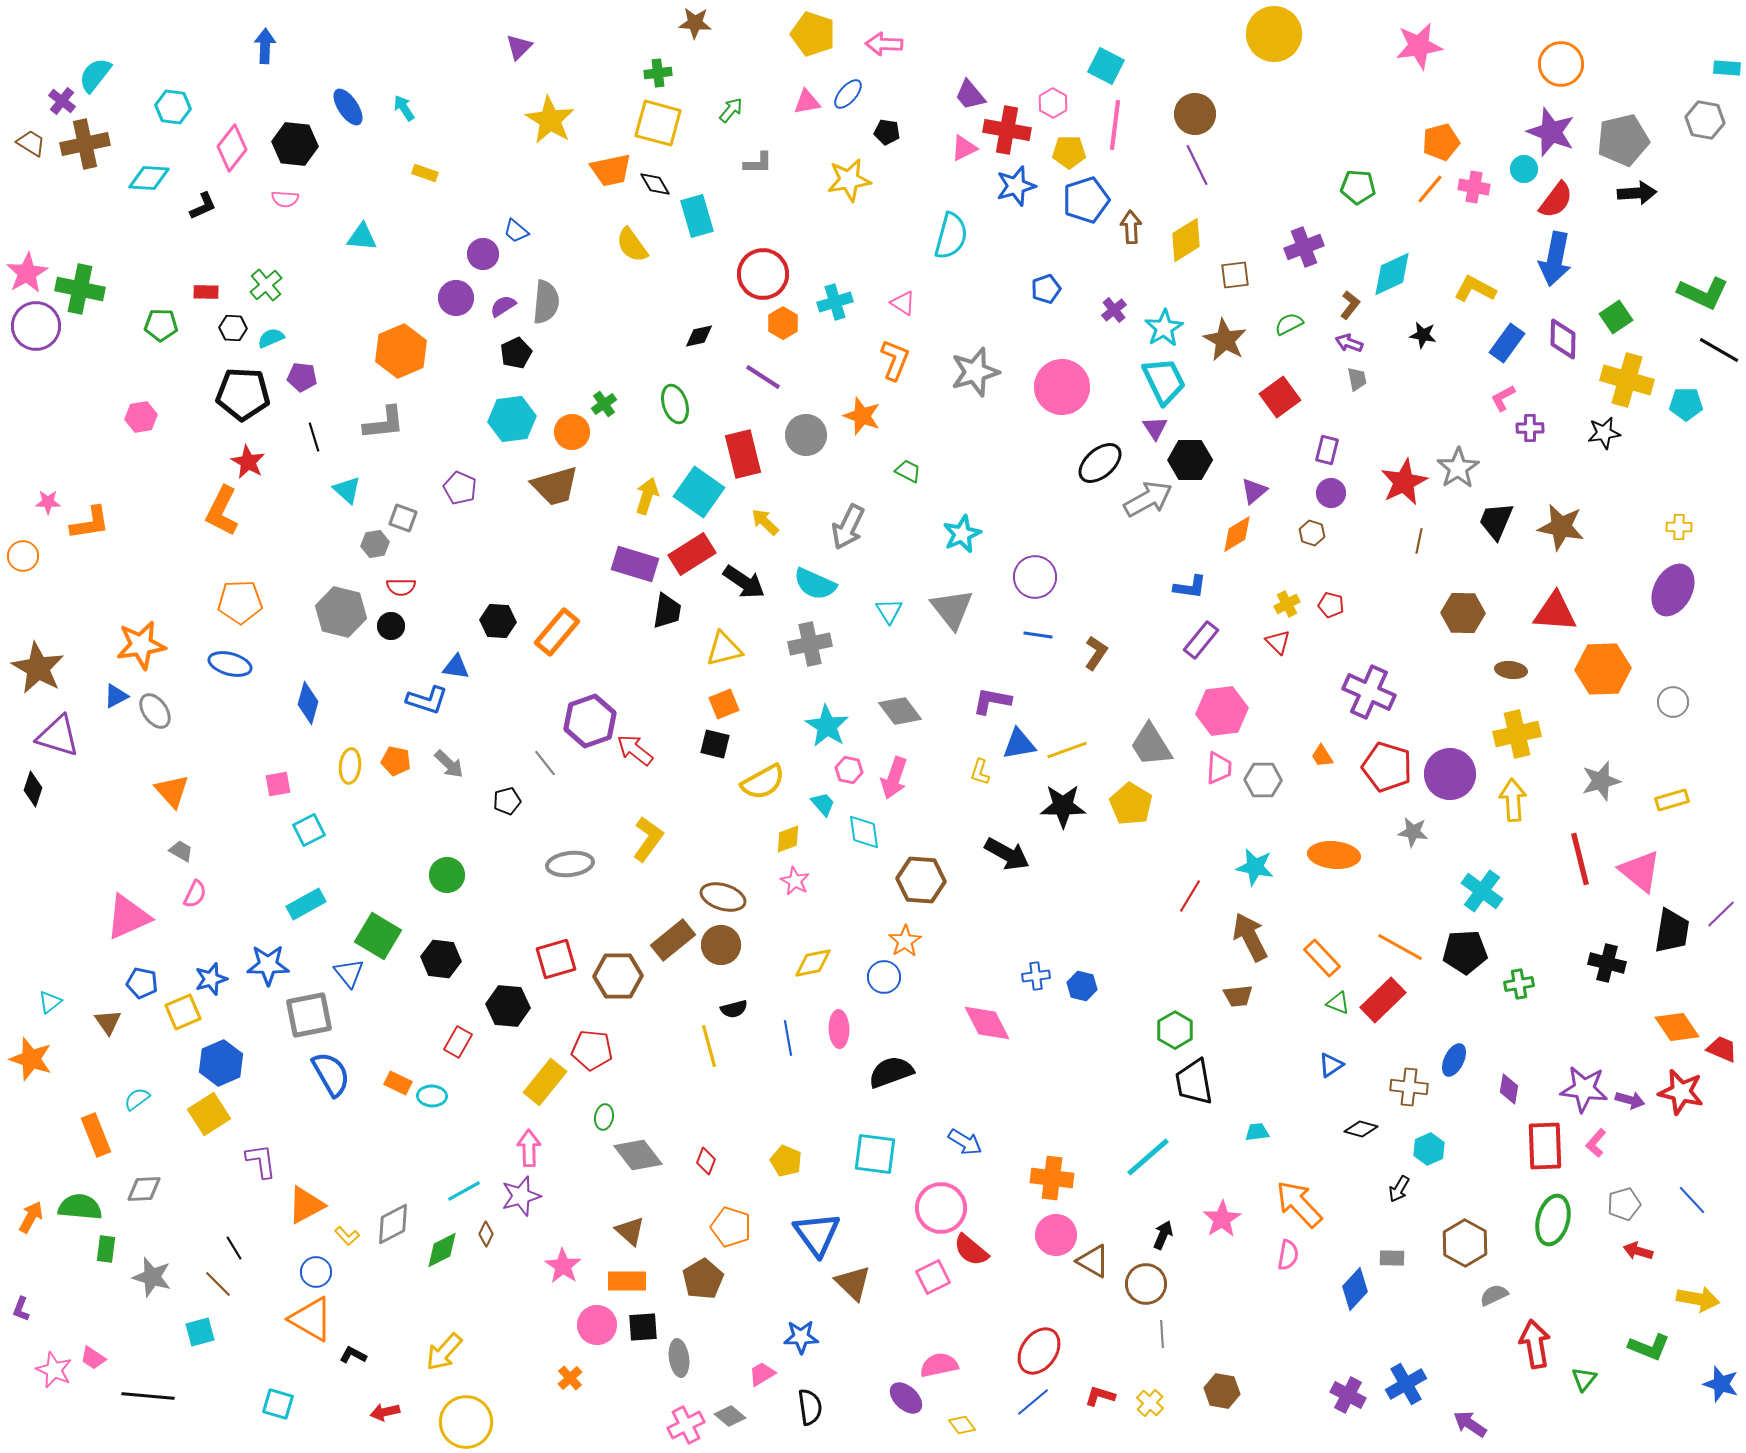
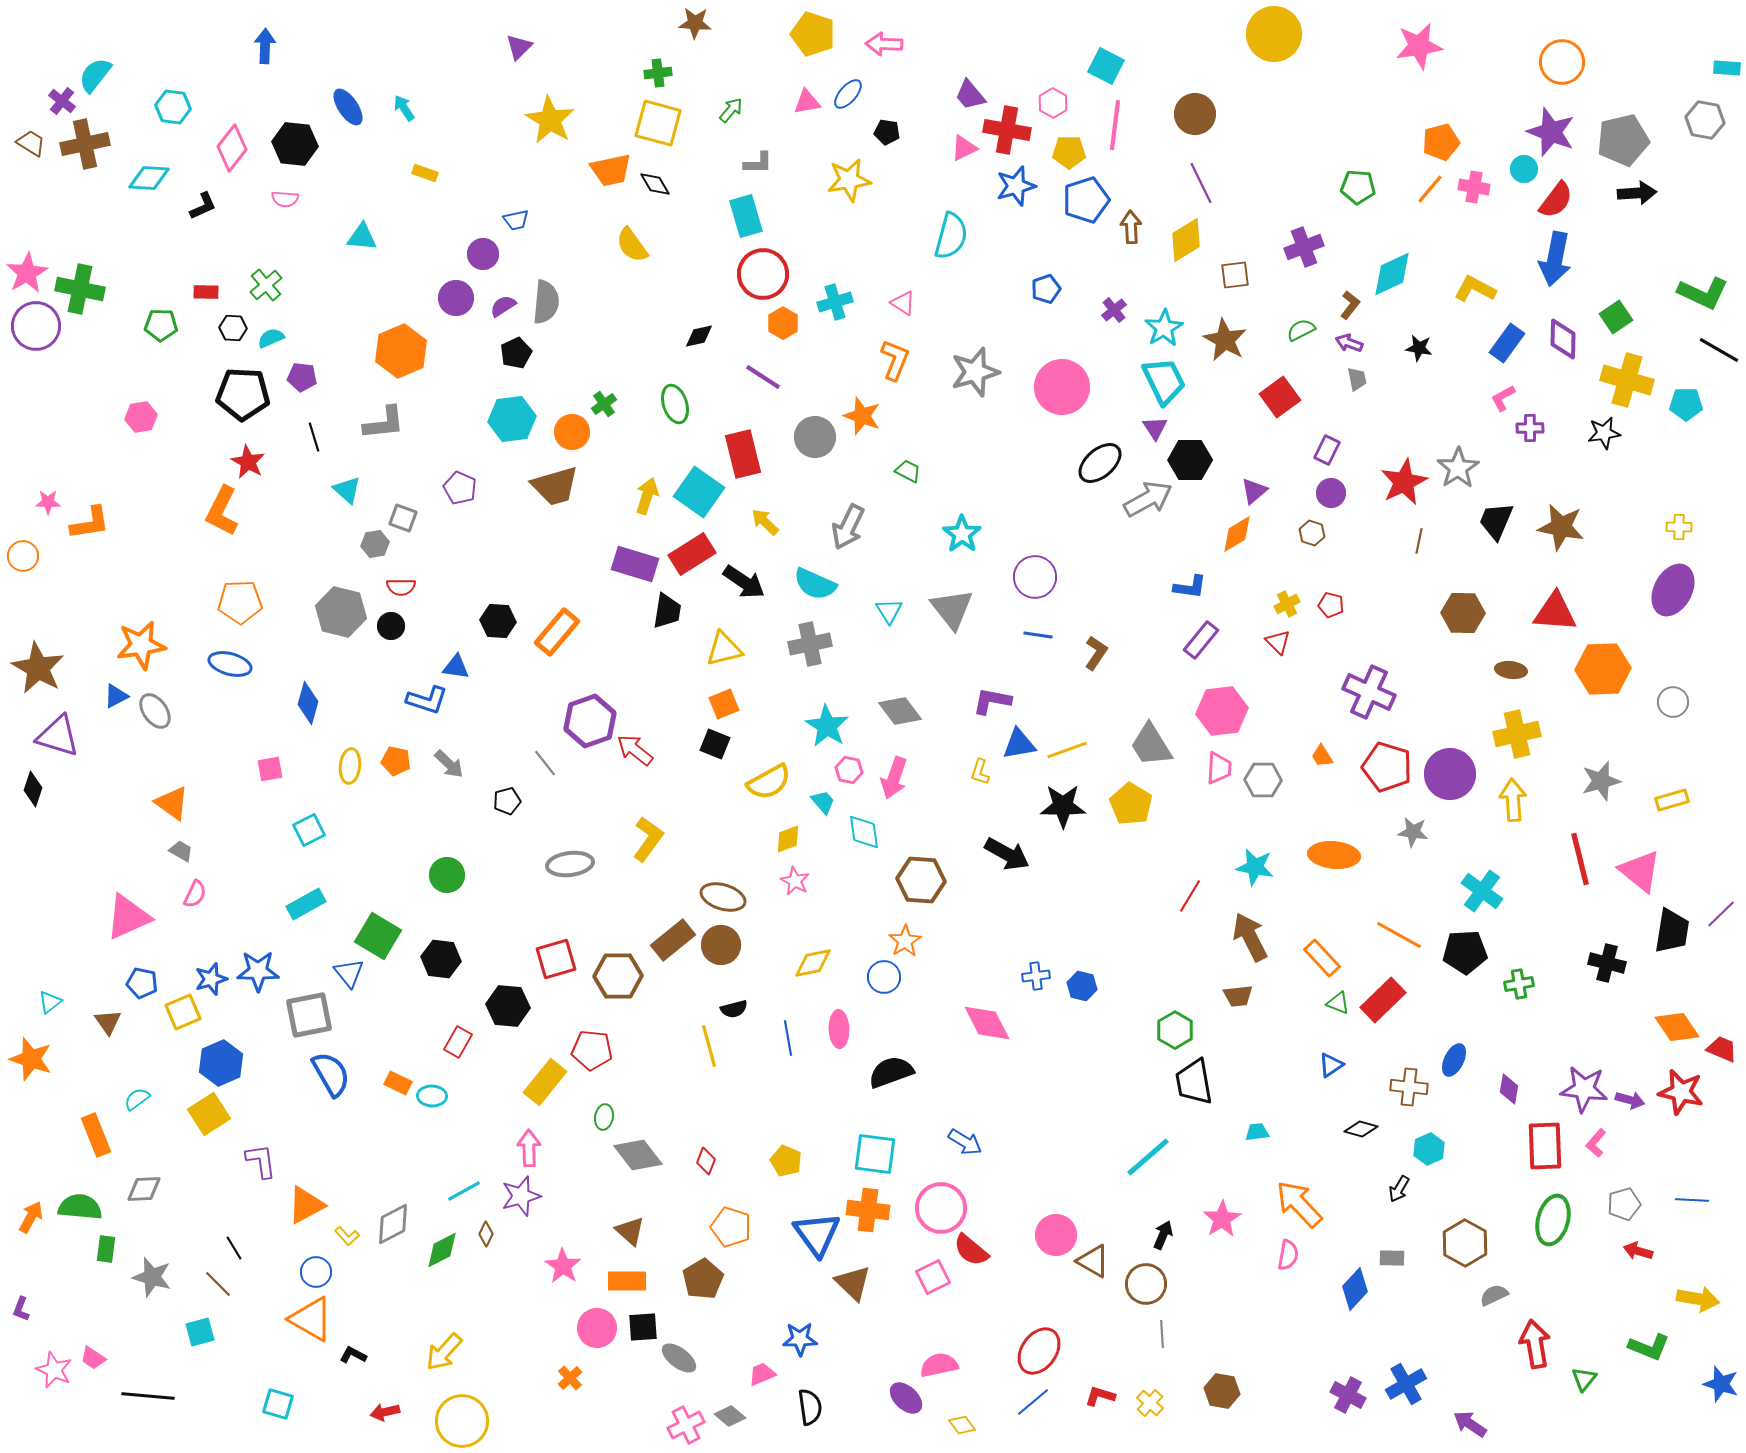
orange circle at (1561, 64): moved 1 px right, 2 px up
purple line at (1197, 165): moved 4 px right, 18 px down
cyan rectangle at (697, 216): moved 49 px right
blue trapezoid at (516, 231): moved 11 px up; rotated 52 degrees counterclockwise
green semicircle at (1289, 324): moved 12 px right, 6 px down
black star at (1423, 335): moved 4 px left, 13 px down
gray circle at (806, 435): moved 9 px right, 2 px down
purple rectangle at (1327, 450): rotated 12 degrees clockwise
cyan star at (962, 534): rotated 12 degrees counterclockwise
black square at (715, 744): rotated 8 degrees clockwise
yellow semicircle at (763, 782): moved 6 px right
pink square at (278, 784): moved 8 px left, 15 px up
orange triangle at (172, 791): moved 12 px down; rotated 12 degrees counterclockwise
cyan trapezoid at (823, 804): moved 2 px up
orange line at (1400, 947): moved 1 px left, 12 px up
blue star at (268, 965): moved 10 px left, 6 px down
orange cross at (1052, 1178): moved 184 px left, 32 px down
blue line at (1692, 1200): rotated 44 degrees counterclockwise
pink circle at (597, 1325): moved 3 px down
blue star at (801, 1337): moved 1 px left, 2 px down
gray ellipse at (679, 1358): rotated 45 degrees counterclockwise
pink trapezoid at (762, 1374): rotated 8 degrees clockwise
yellow circle at (466, 1422): moved 4 px left, 1 px up
